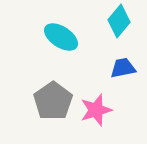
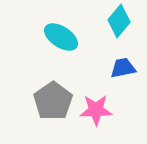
pink star: rotated 16 degrees clockwise
